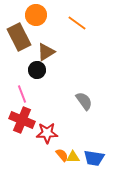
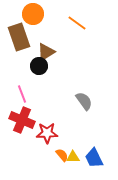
orange circle: moved 3 px left, 1 px up
brown rectangle: rotated 8 degrees clockwise
black circle: moved 2 px right, 4 px up
blue trapezoid: rotated 55 degrees clockwise
